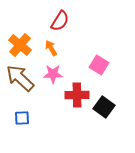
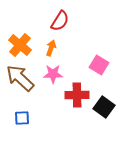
orange arrow: rotated 49 degrees clockwise
